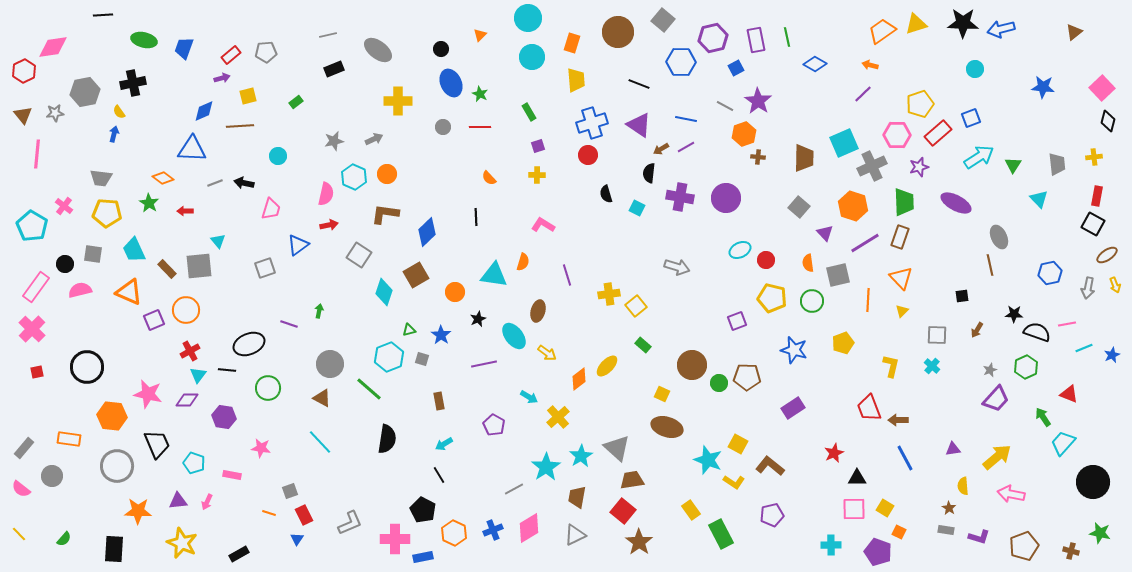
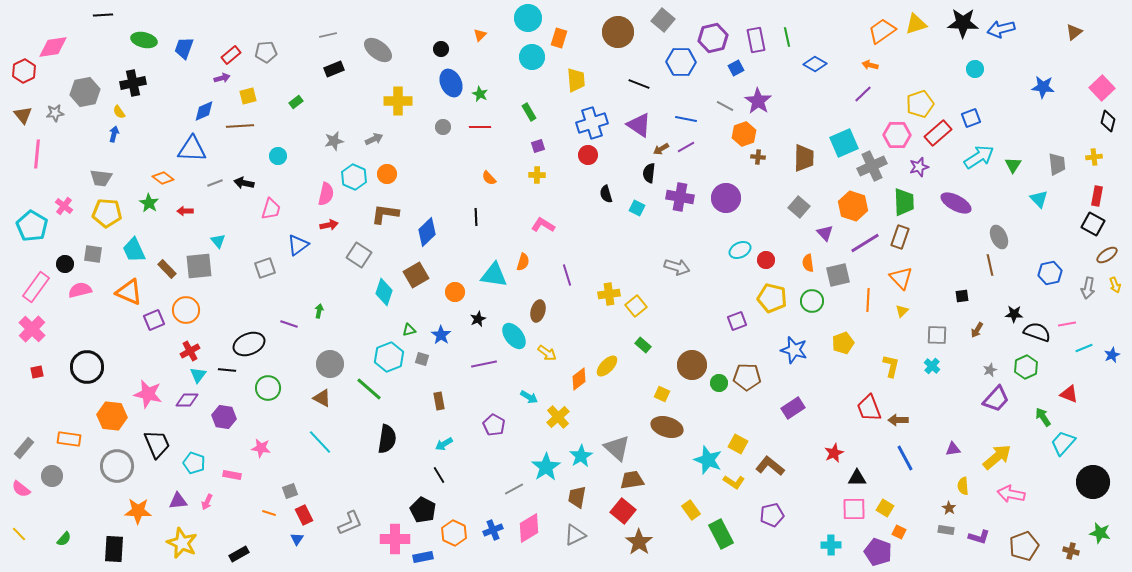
orange rectangle at (572, 43): moved 13 px left, 5 px up
